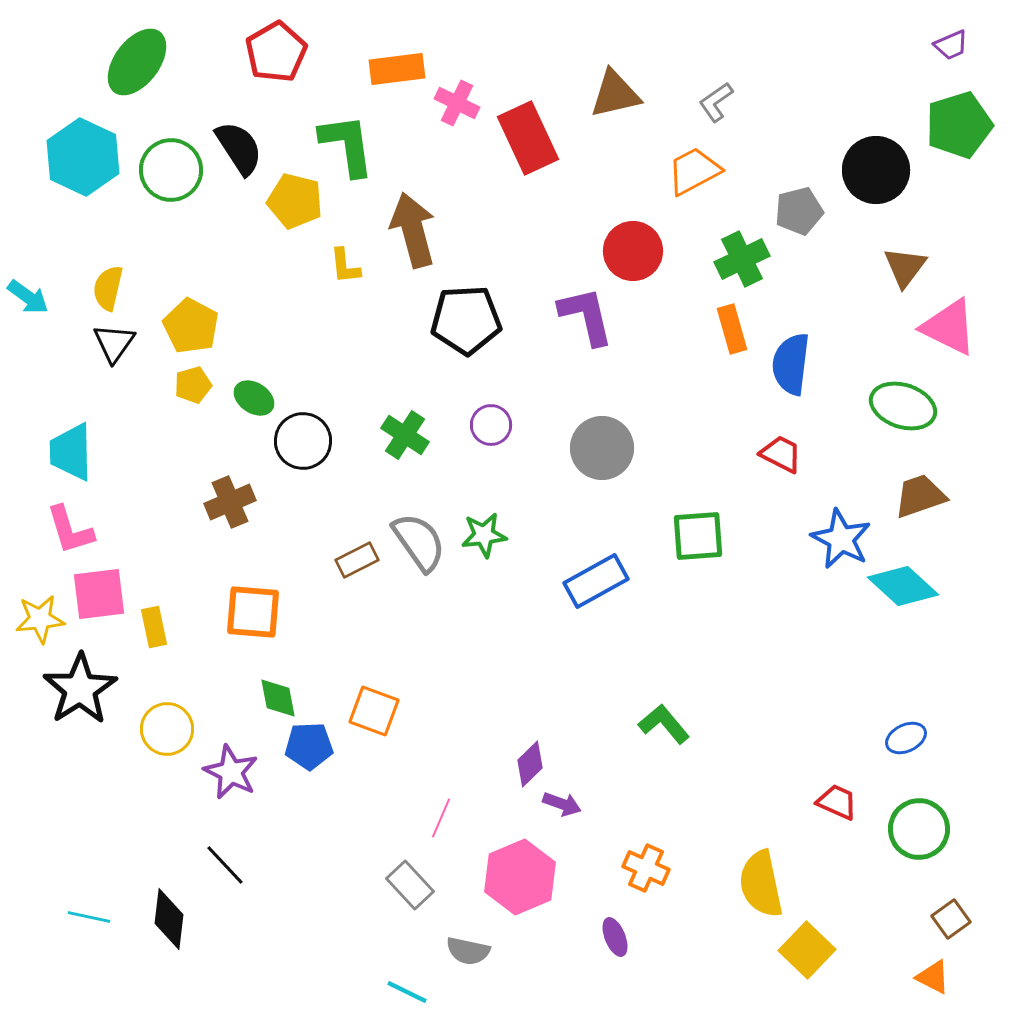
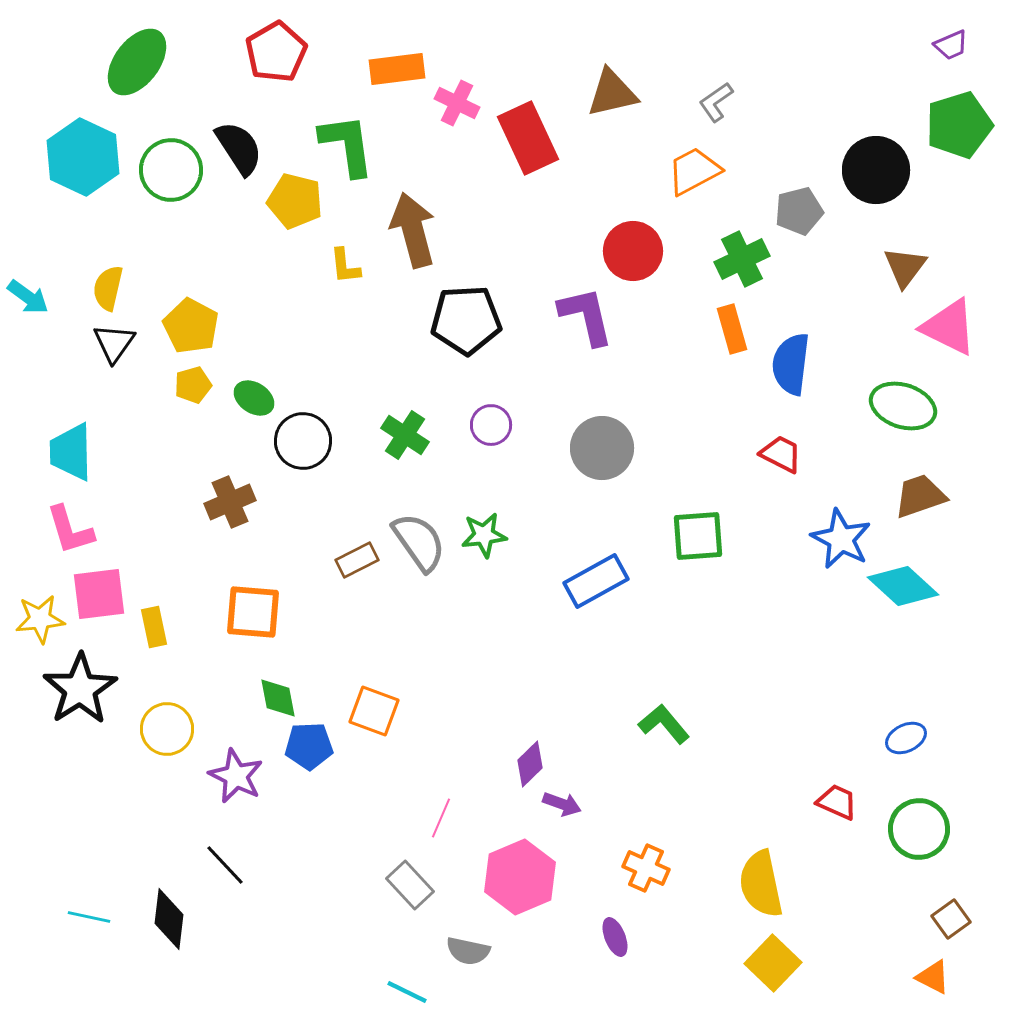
brown triangle at (615, 94): moved 3 px left, 1 px up
purple star at (231, 772): moved 5 px right, 4 px down
yellow square at (807, 950): moved 34 px left, 13 px down
